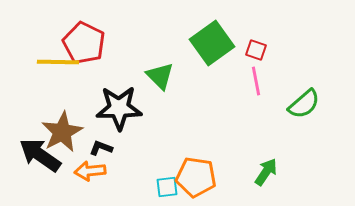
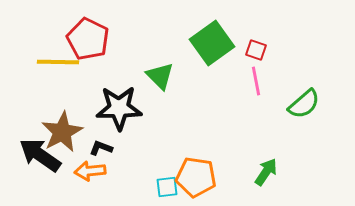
red pentagon: moved 4 px right, 4 px up
